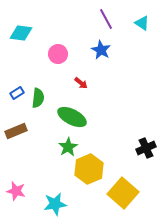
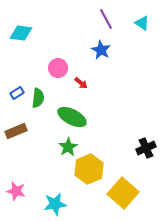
pink circle: moved 14 px down
